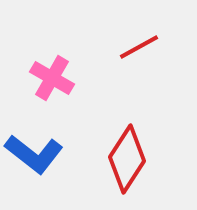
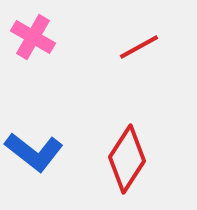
pink cross: moved 19 px left, 41 px up
blue L-shape: moved 2 px up
